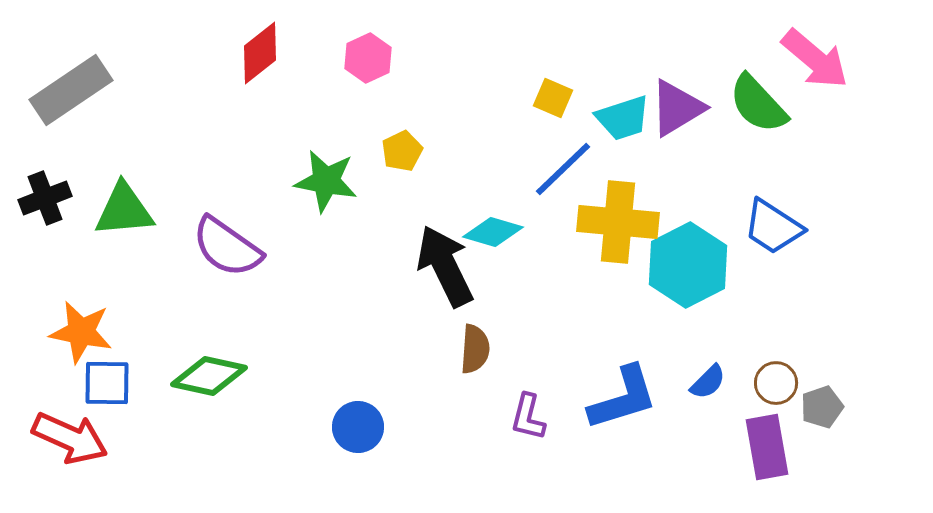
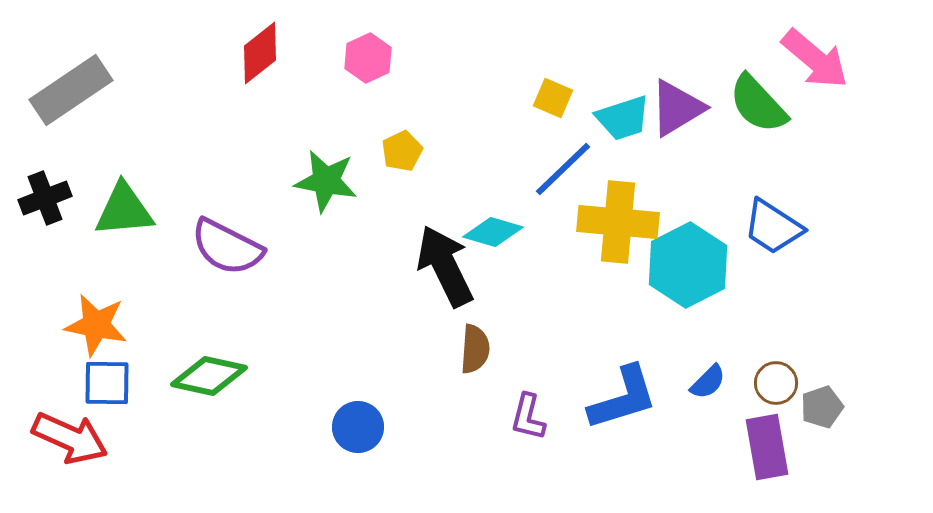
purple semicircle: rotated 8 degrees counterclockwise
orange star: moved 15 px right, 7 px up
